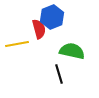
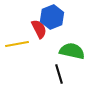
red semicircle: rotated 12 degrees counterclockwise
